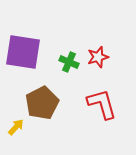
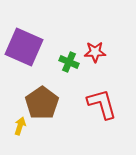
purple square: moved 1 px right, 5 px up; rotated 15 degrees clockwise
red star: moved 3 px left, 5 px up; rotated 15 degrees clockwise
brown pentagon: rotated 8 degrees counterclockwise
yellow arrow: moved 4 px right, 1 px up; rotated 24 degrees counterclockwise
